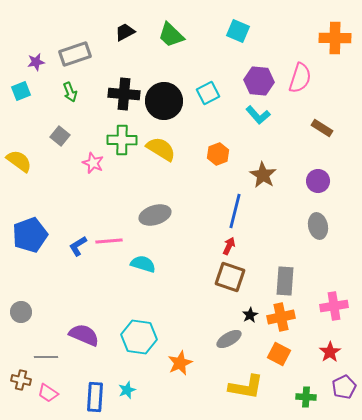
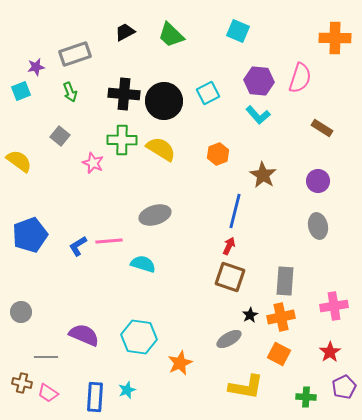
purple star at (36, 62): moved 5 px down
brown cross at (21, 380): moved 1 px right, 3 px down
